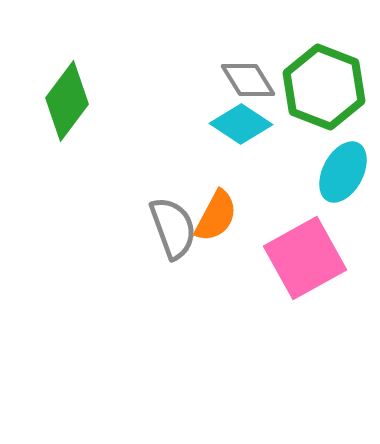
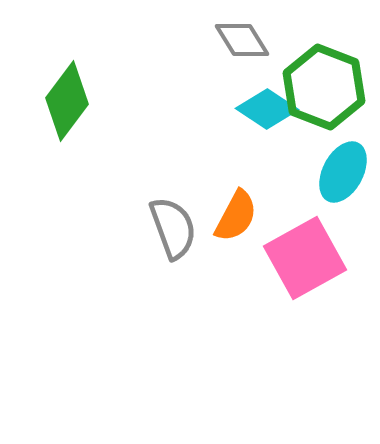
gray diamond: moved 6 px left, 40 px up
cyan diamond: moved 26 px right, 15 px up
orange semicircle: moved 20 px right
